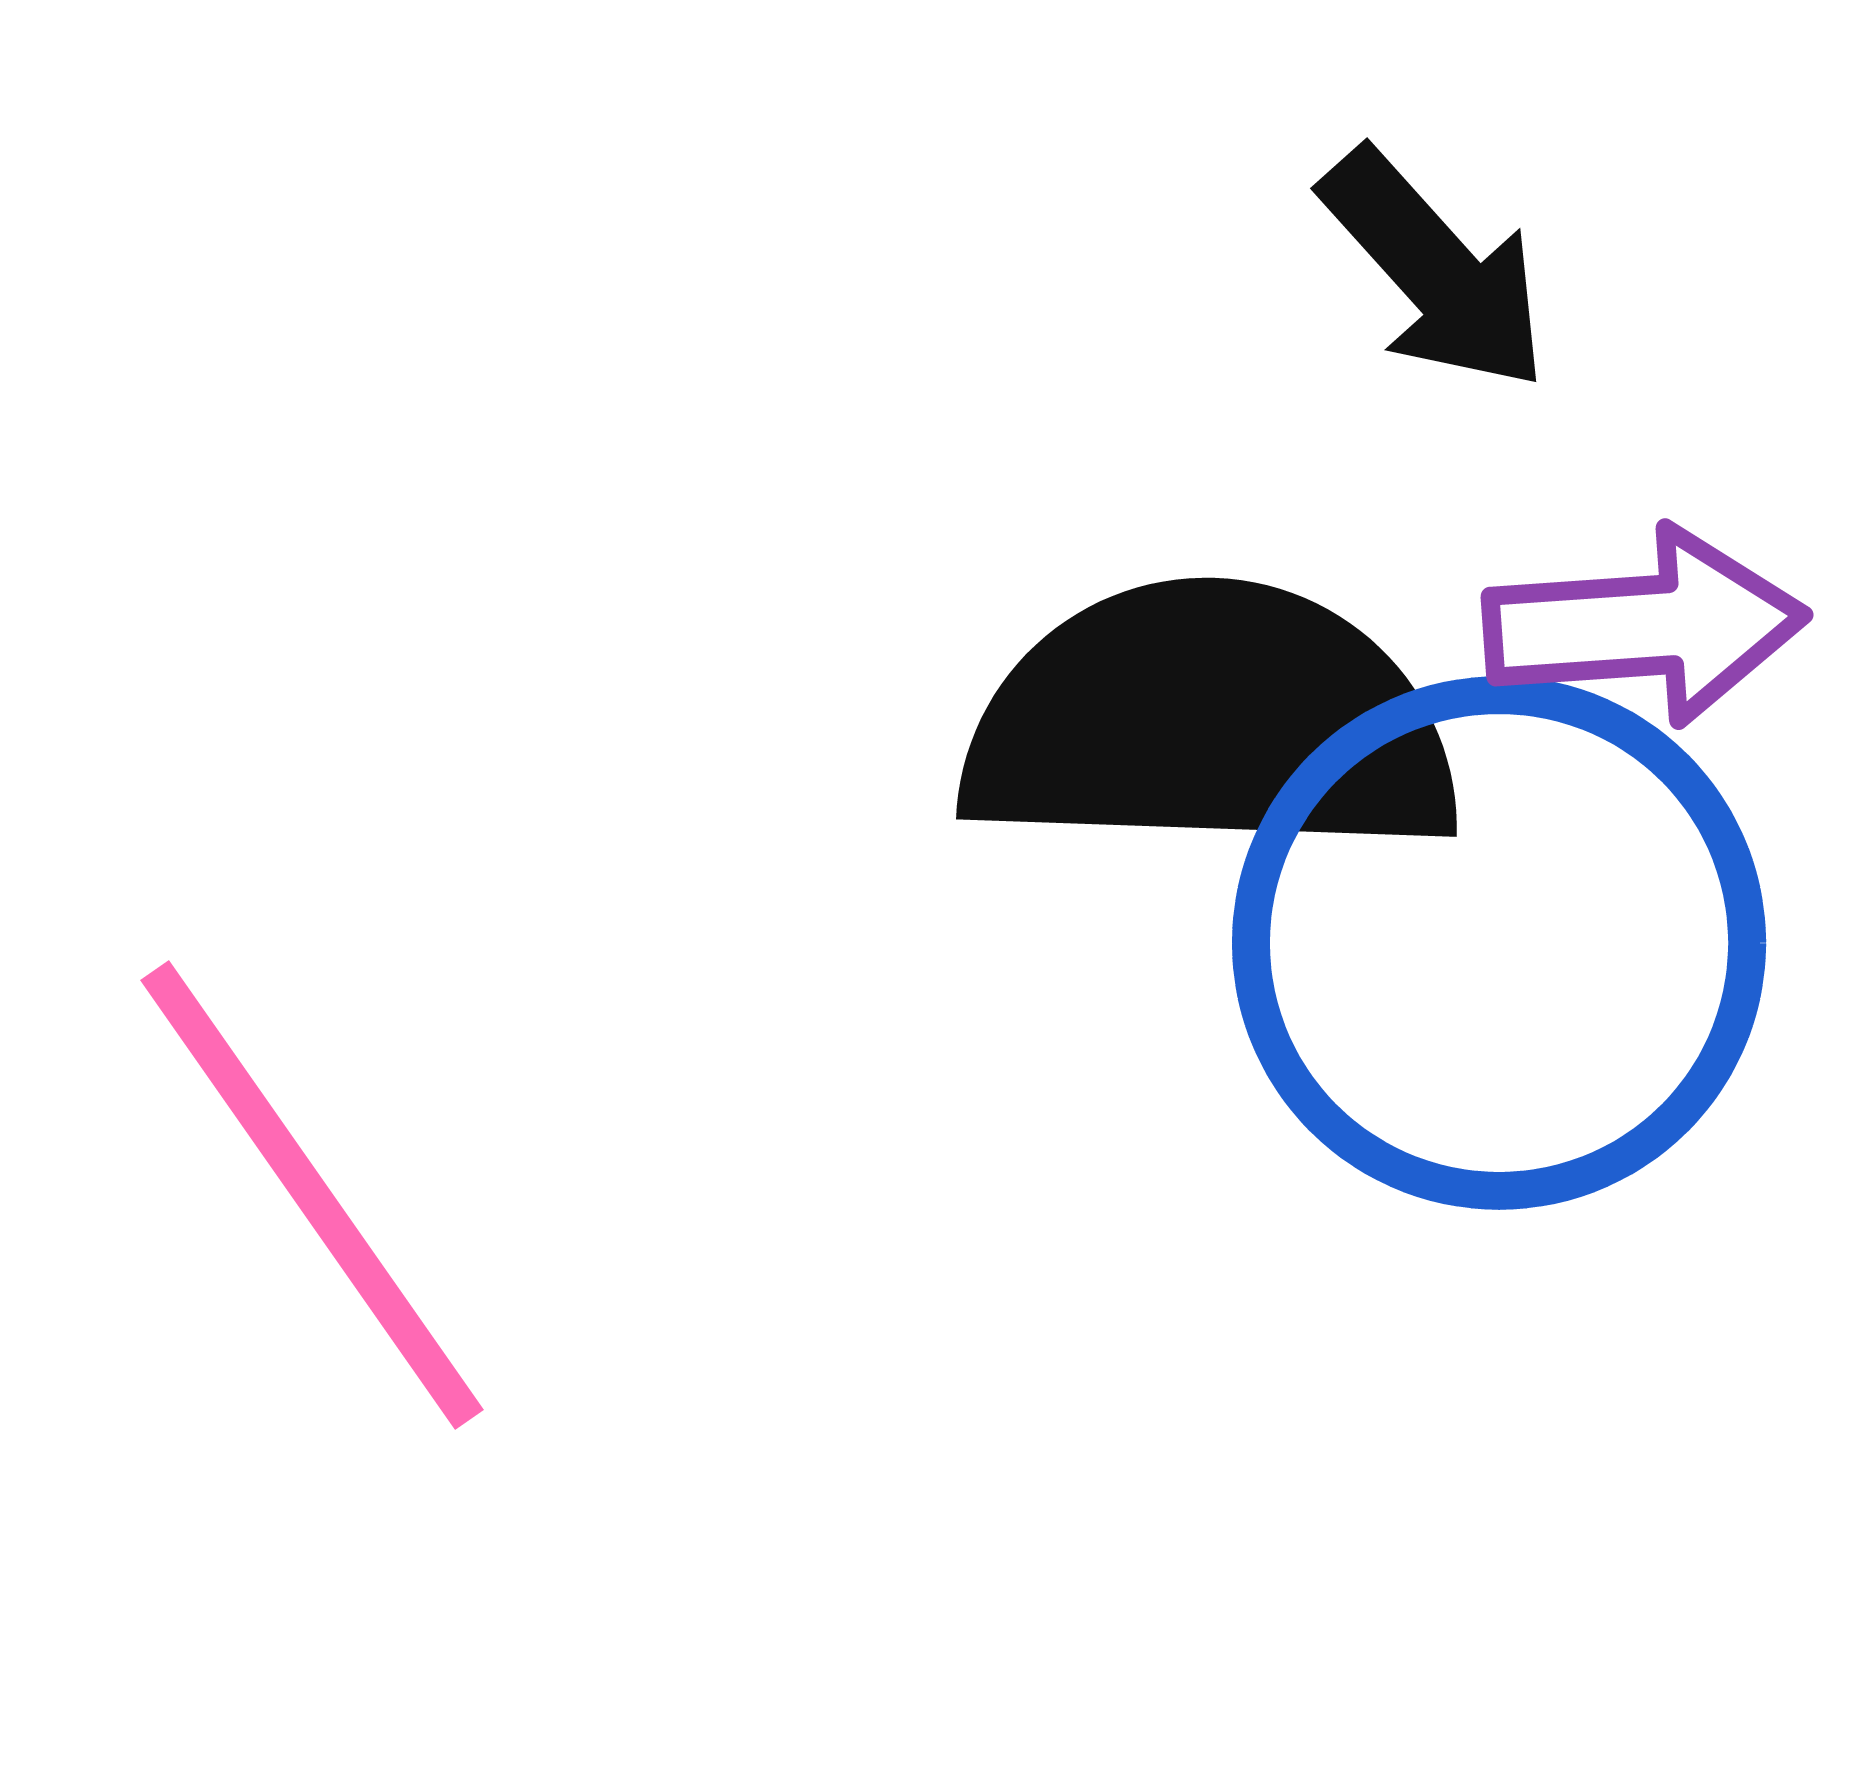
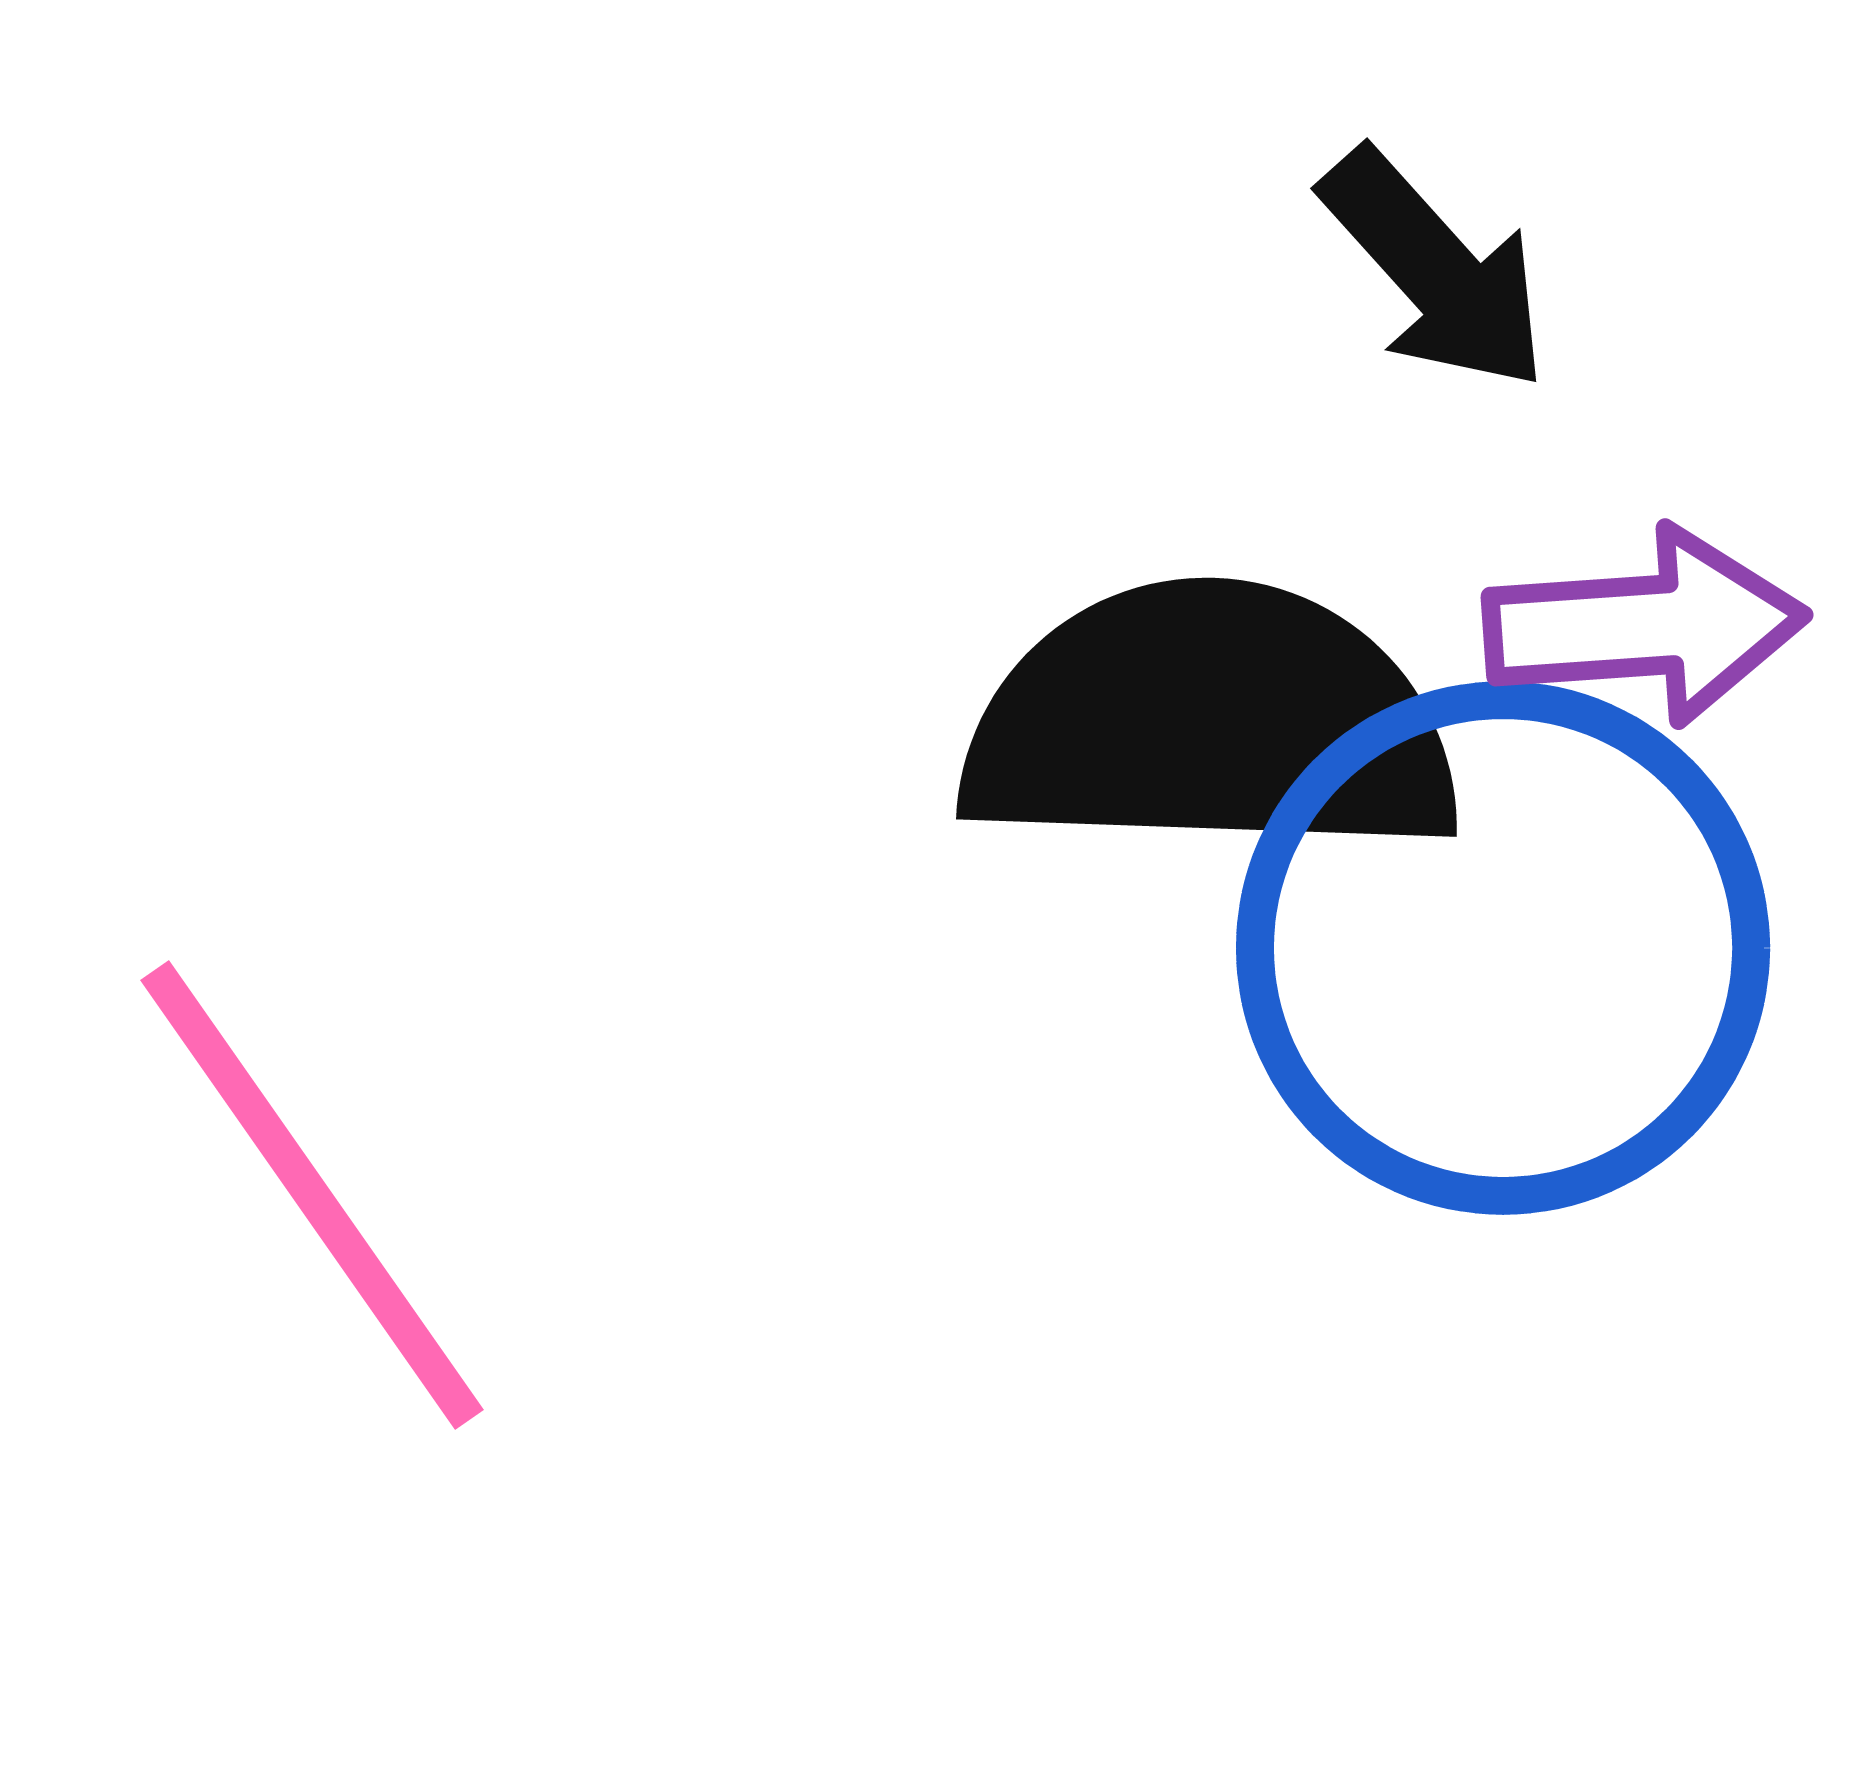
blue circle: moved 4 px right, 5 px down
